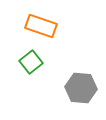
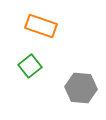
green square: moved 1 px left, 4 px down
